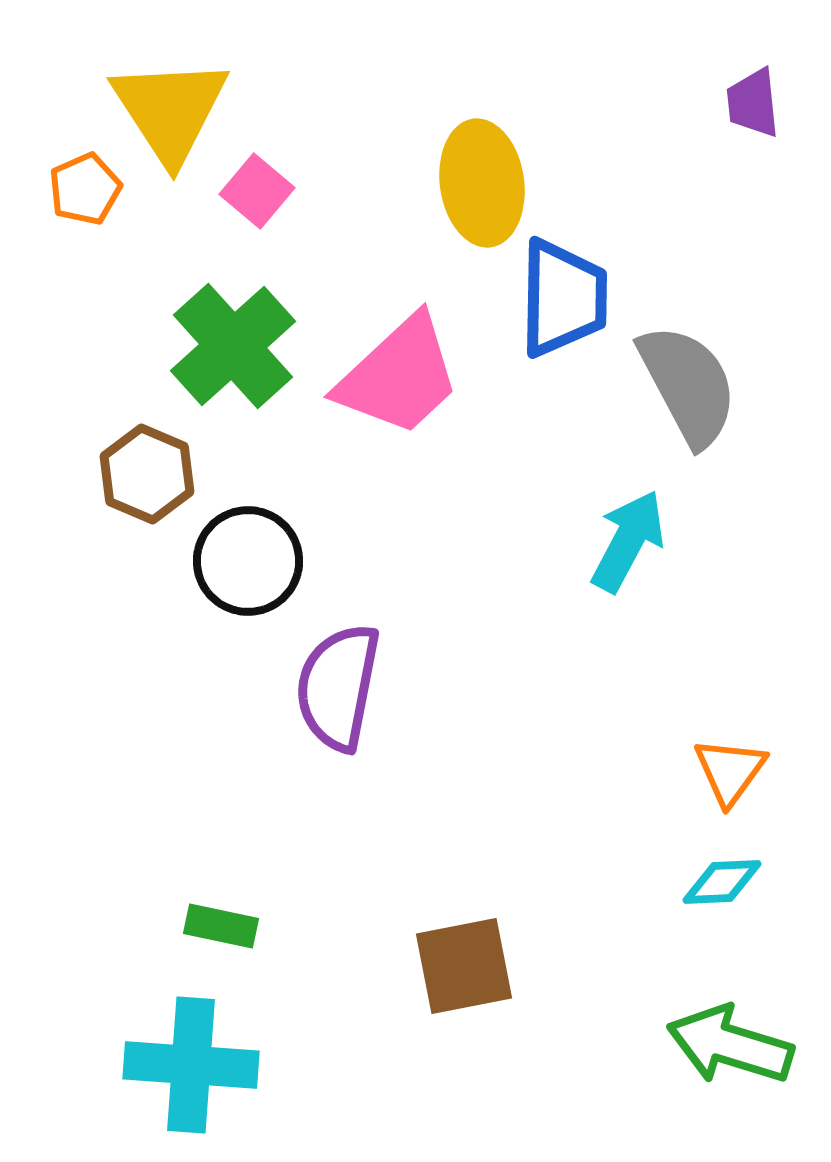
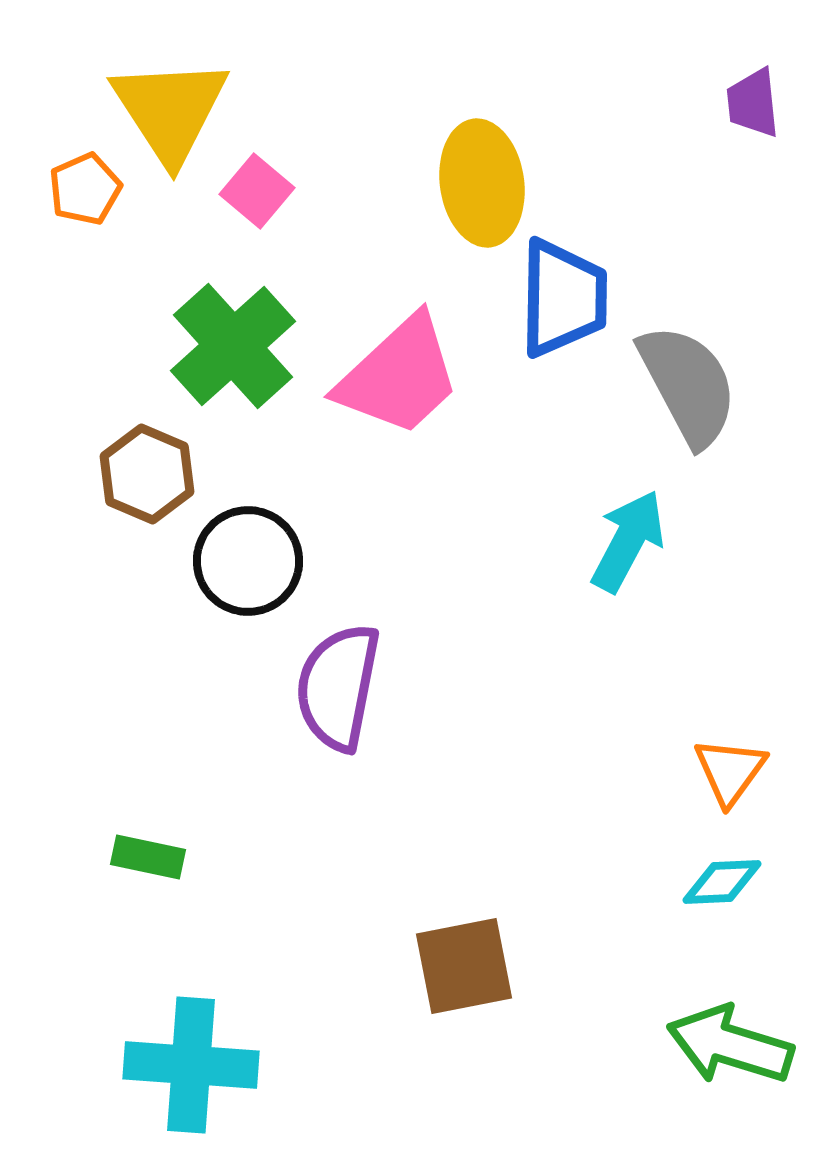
green rectangle: moved 73 px left, 69 px up
